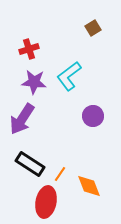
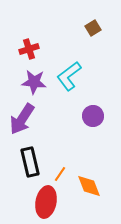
black rectangle: moved 2 px up; rotated 44 degrees clockwise
